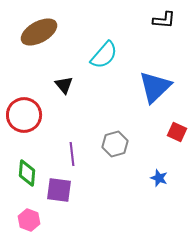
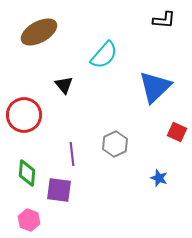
gray hexagon: rotated 10 degrees counterclockwise
